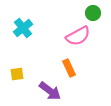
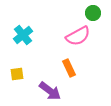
cyan cross: moved 7 px down
